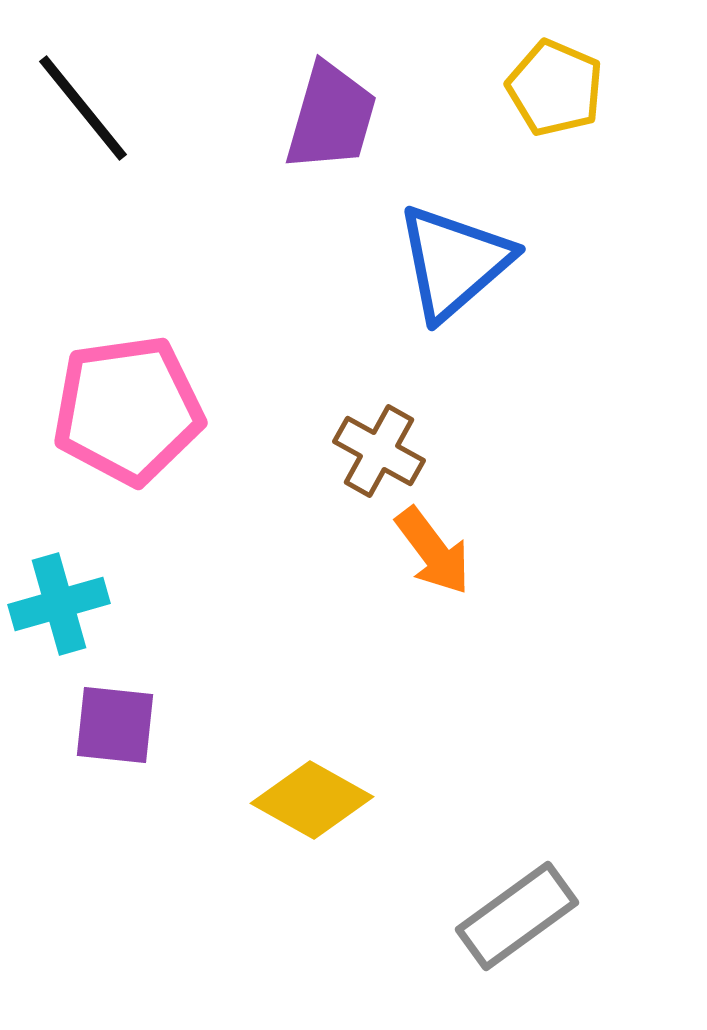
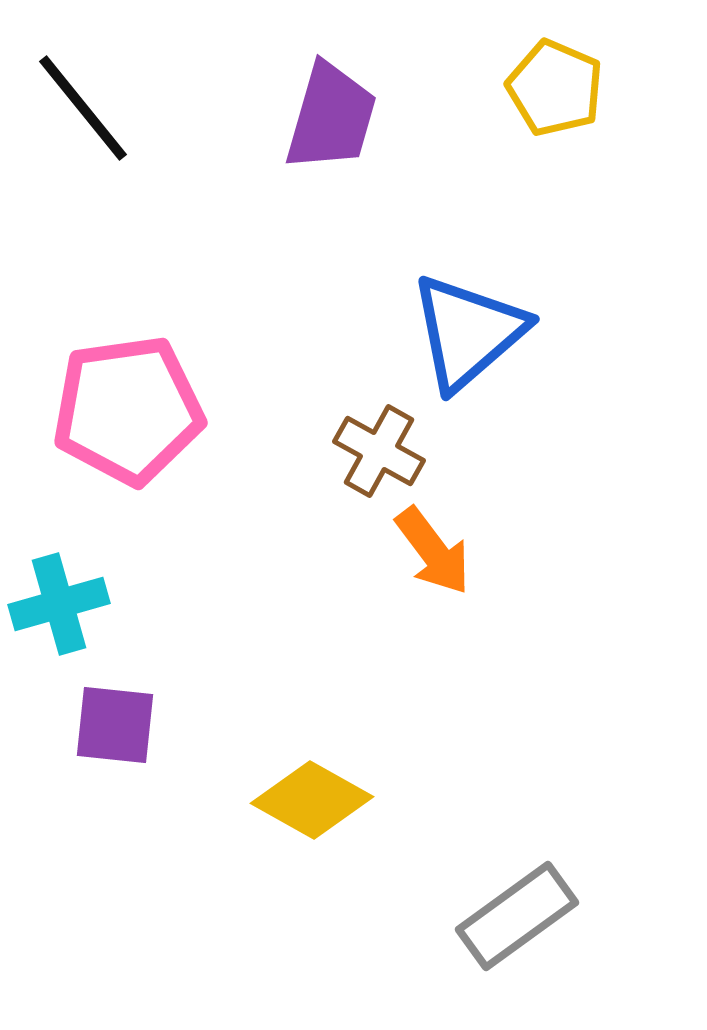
blue triangle: moved 14 px right, 70 px down
